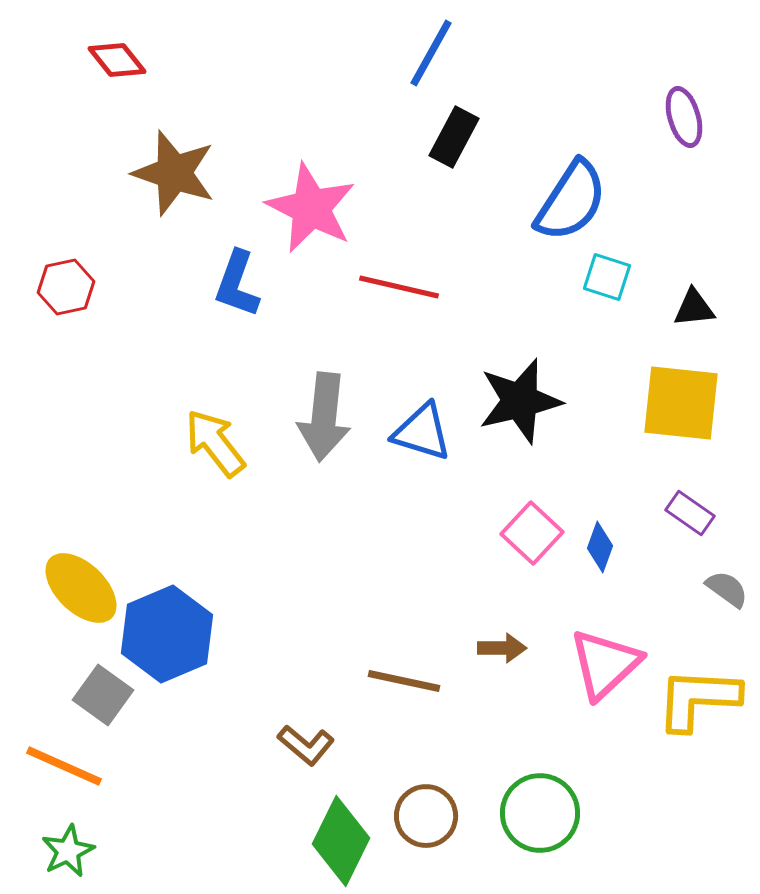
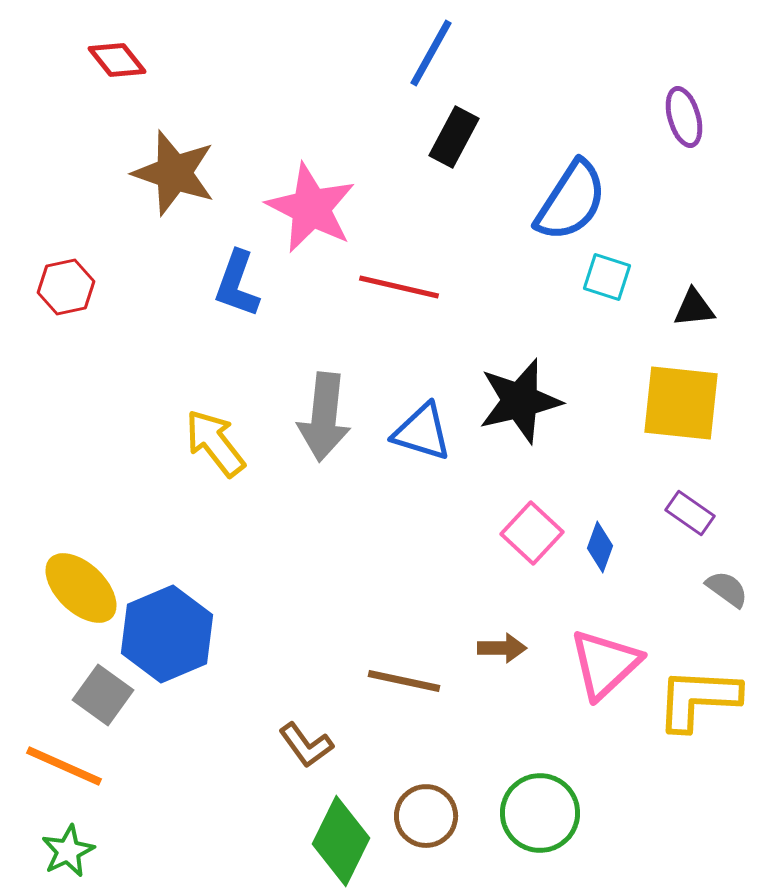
brown L-shape: rotated 14 degrees clockwise
